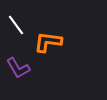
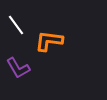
orange L-shape: moved 1 px right, 1 px up
